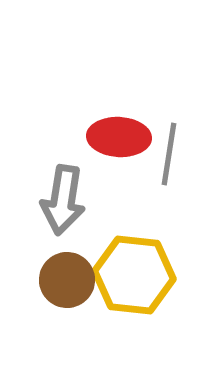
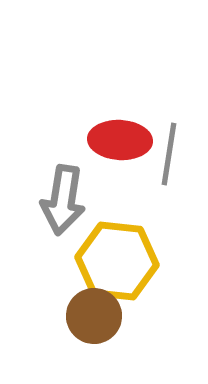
red ellipse: moved 1 px right, 3 px down
yellow hexagon: moved 17 px left, 14 px up
brown circle: moved 27 px right, 36 px down
